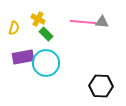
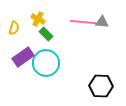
purple rectangle: rotated 25 degrees counterclockwise
